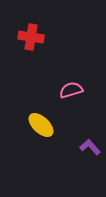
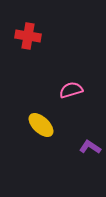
red cross: moved 3 px left, 1 px up
purple L-shape: rotated 15 degrees counterclockwise
